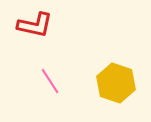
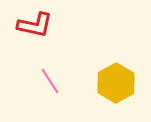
yellow hexagon: rotated 12 degrees clockwise
